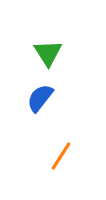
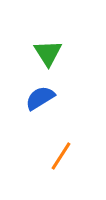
blue semicircle: rotated 20 degrees clockwise
